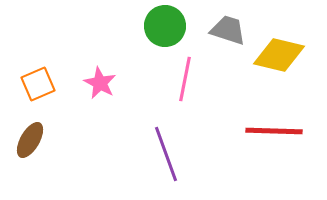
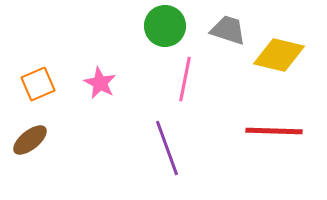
brown ellipse: rotated 21 degrees clockwise
purple line: moved 1 px right, 6 px up
